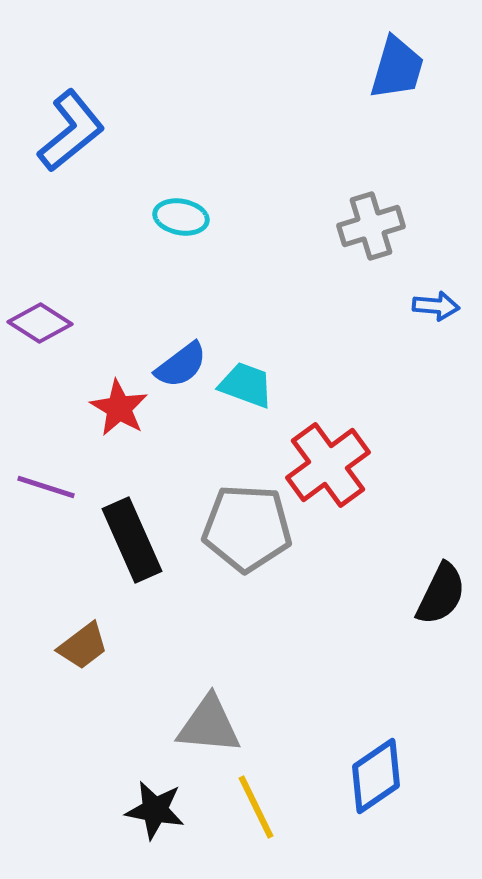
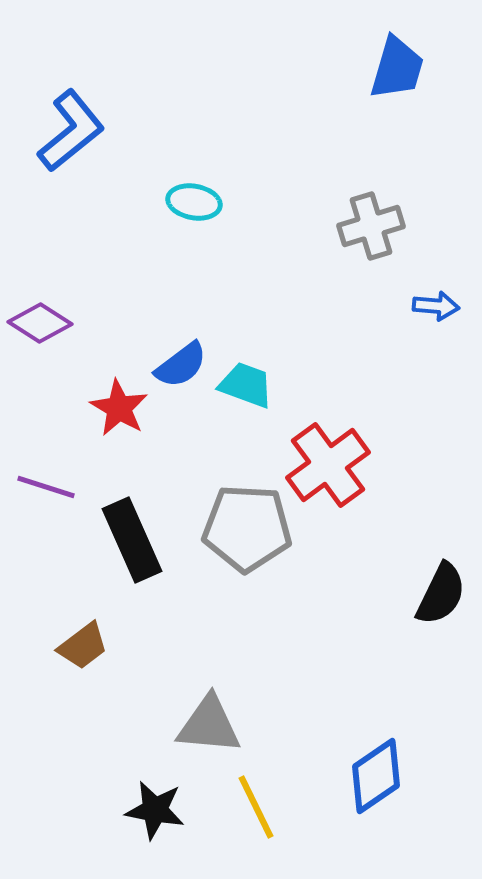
cyan ellipse: moved 13 px right, 15 px up
